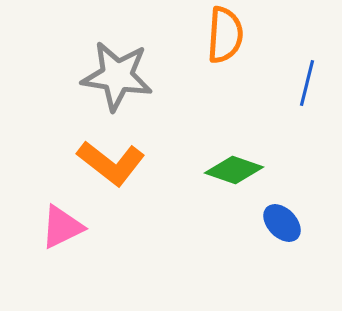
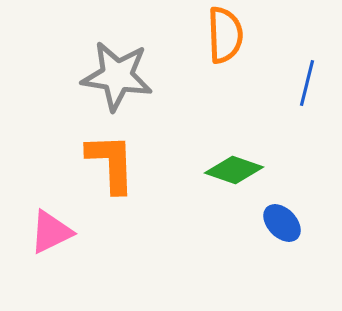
orange semicircle: rotated 6 degrees counterclockwise
orange L-shape: rotated 130 degrees counterclockwise
pink triangle: moved 11 px left, 5 px down
